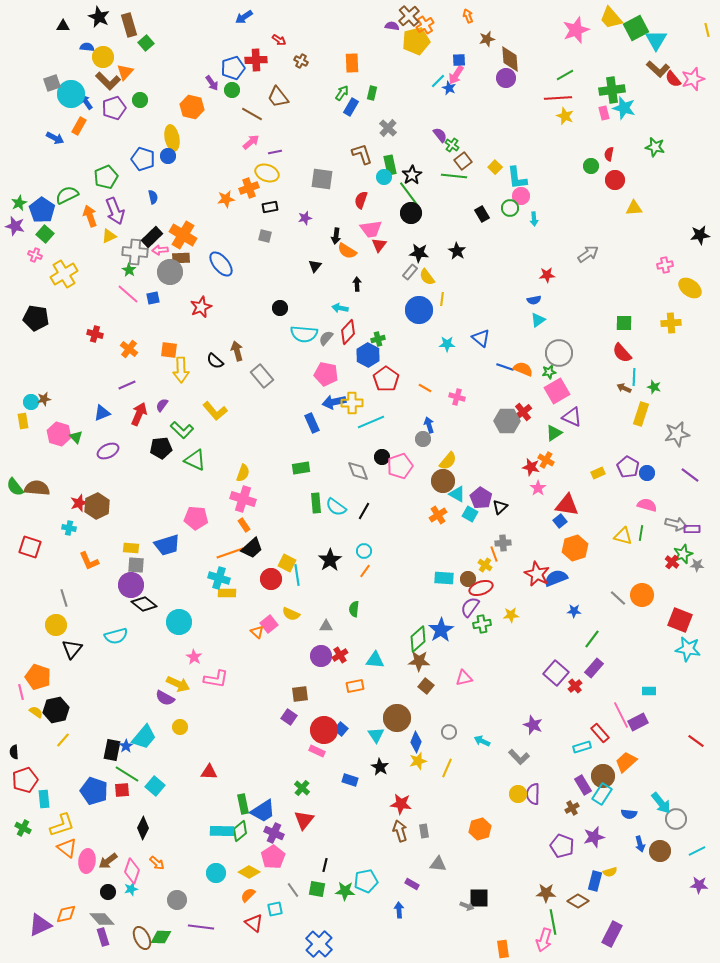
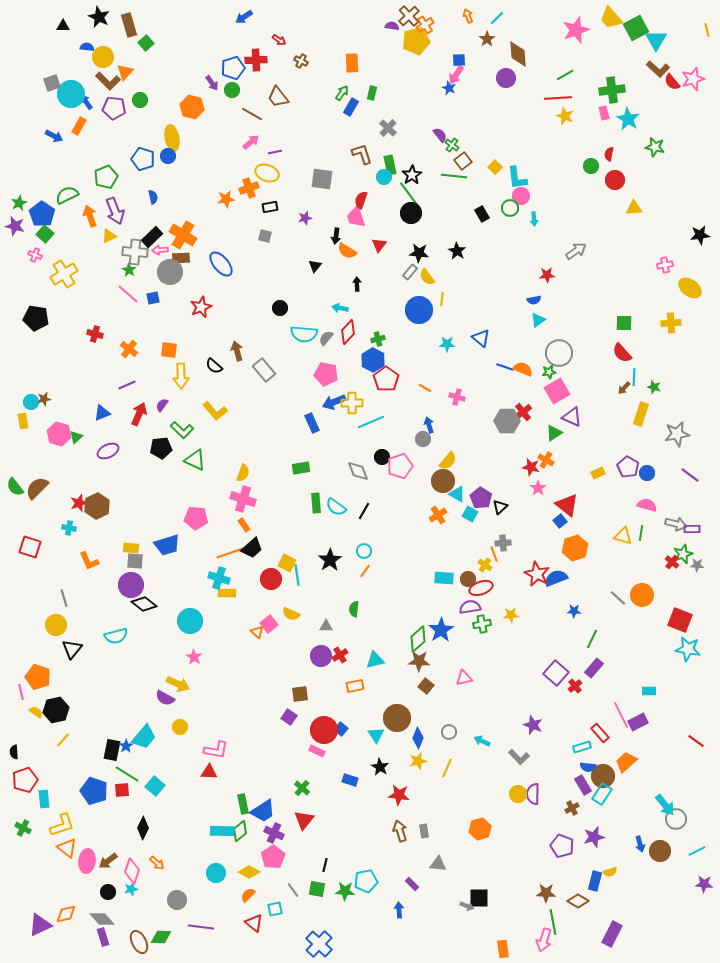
brown star at (487, 39): rotated 21 degrees counterclockwise
brown diamond at (510, 59): moved 8 px right, 5 px up
red semicircle at (673, 79): moved 1 px left, 3 px down
cyan line at (438, 81): moved 59 px right, 63 px up
purple pentagon at (114, 108): rotated 25 degrees clockwise
cyan star at (624, 108): moved 4 px right, 11 px down; rotated 15 degrees clockwise
blue arrow at (55, 138): moved 1 px left, 2 px up
blue pentagon at (42, 210): moved 4 px down
pink trapezoid at (371, 229): moved 15 px left, 12 px up; rotated 80 degrees clockwise
gray arrow at (588, 254): moved 12 px left, 3 px up
blue hexagon at (368, 355): moved 5 px right, 5 px down
black semicircle at (215, 361): moved 1 px left, 5 px down
yellow arrow at (181, 370): moved 6 px down
gray rectangle at (262, 376): moved 2 px right, 6 px up
brown arrow at (624, 388): rotated 72 degrees counterclockwise
blue arrow at (334, 402): rotated 10 degrees counterclockwise
green triangle at (76, 437): rotated 32 degrees clockwise
brown semicircle at (37, 488): rotated 50 degrees counterclockwise
red triangle at (567, 505): rotated 30 degrees clockwise
gray square at (136, 565): moved 1 px left, 4 px up
purple semicircle at (470, 607): rotated 45 degrees clockwise
cyan circle at (179, 622): moved 11 px right, 1 px up
green line at (592, 639): rotated 12 degrees counterclockwise
cyan triangle at (375, 660): rotated 18 degrees counterclockwise
pink L-shape at (216, 679): moved 71 px down
blue diamond at (416, 742): moved 2 px right, 4 px up
cyan arrow at (661, 803): moved 4 px right, 2 px down
red star at (401, 804): moved 2 px left, 9 px up
blue semicircle at (629, 814): moved 41 px left, 47 px up
purple rectangle at (412, 884): rotated 16 degrees clockwise
purple star at (699, 885): moved 5 px right, 1 px up
brown ellipse at (142, 938): moved 3 px left, 4 px down
